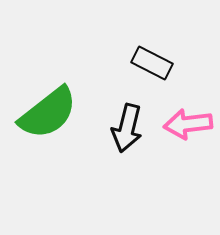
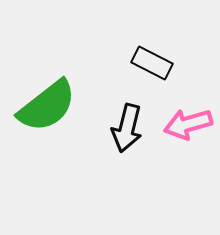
green semicircle: moved 1 px left, 7 px up
pink arrow: rotated 9 degrees counterclockwise
